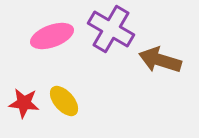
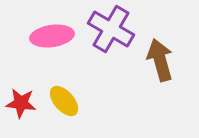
pink ellipse: rotated 12 degrees clockwise
brown arrow: rotated 57 degrees clockwise
red star: moved 3 px left
